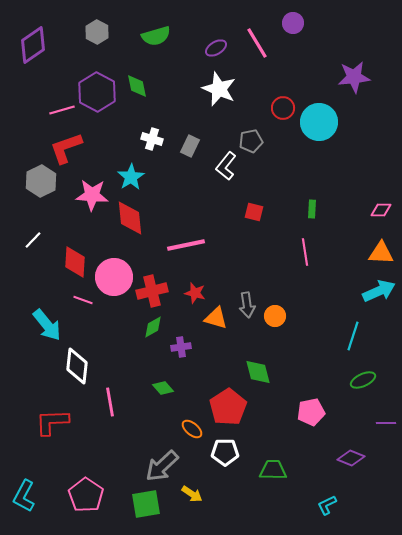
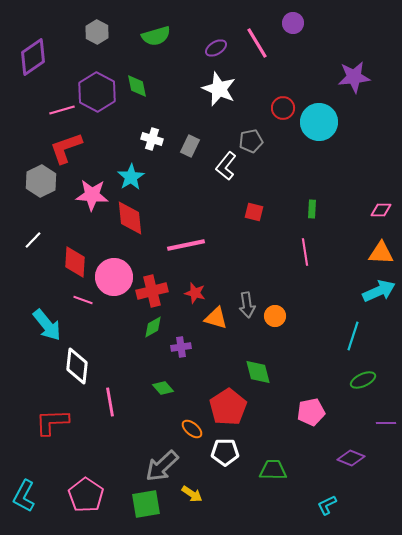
purple diamond at (33, 45): moved 12 px down
